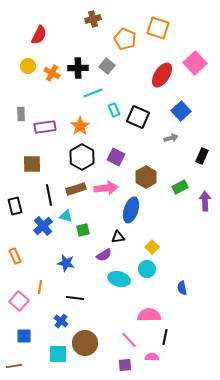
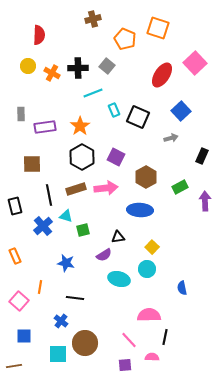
red semicircle at (39, 35): rotated 24 degrees counterclockwise
blue ellipse at (131, 210): moved 9 px right; rotated 75 degrees clockwise
